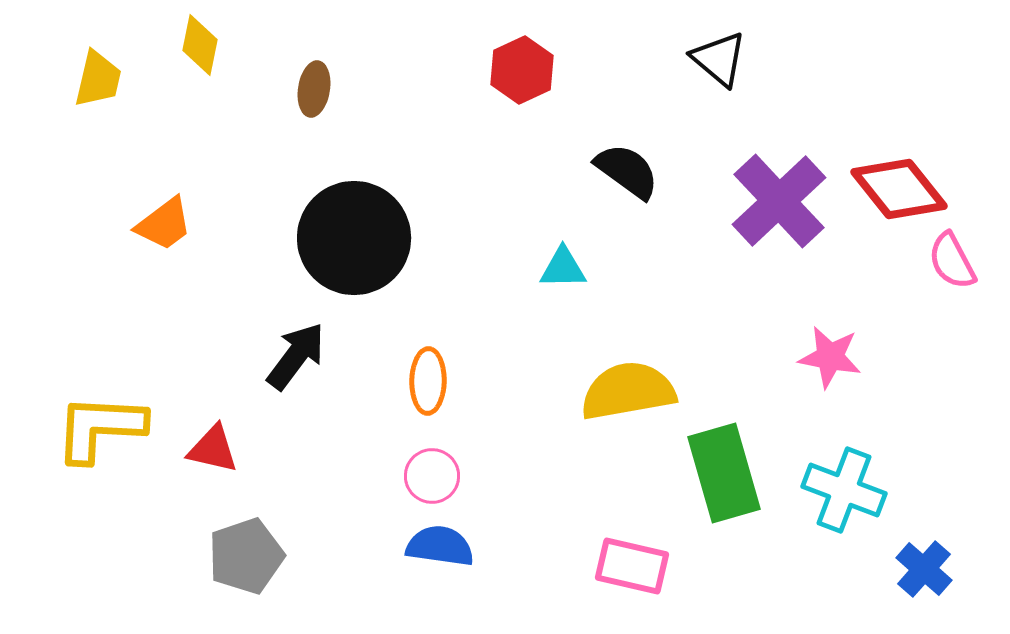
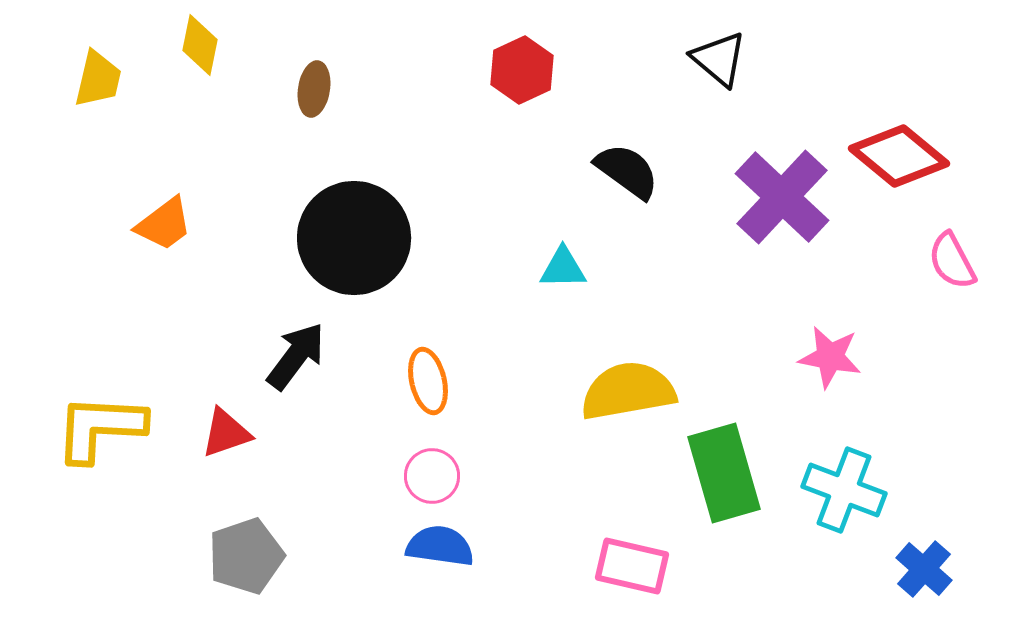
red diamond: moved 33 px up; rotated 12 degrees counterclockwise
purple cross: moved 3 px right, 4 px up; rotated 4 degrees counterclockwise
orange ellipse: rotated 14 degrees counterclockwise
red triangle: moved 13 px right, 16 px up; rotated 32 degrees counterclockwise
